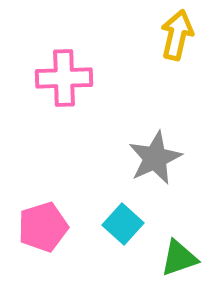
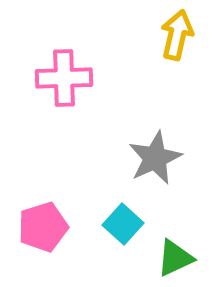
green triangle: moved 4 px left; rotated 6 degrees counterclockwise
